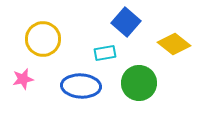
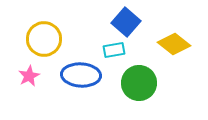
yellow circle: moved 1 px right
cyan rectangle: moved 9 px right, 3 px up
pink star: moved 6 px right, 3 px up; rotated 15 degrees counterclockwise
blue ellipse: moved 11 px up
